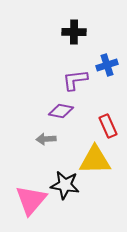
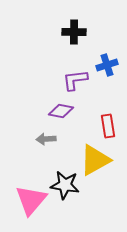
red rectangle: rotated 15 degrees clockwise
yellow triangle: rotated 28 degrees counterclockwise
